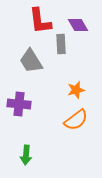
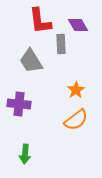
orange star: rotated 18 degrees counterclockwise
green arrow: moved 1 px left, 1 px up
